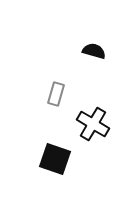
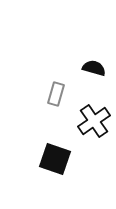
black semicircle: moved 17 px down
black cross: moved 1 px right, 3 px up; rotated 24 degrees clockwise
